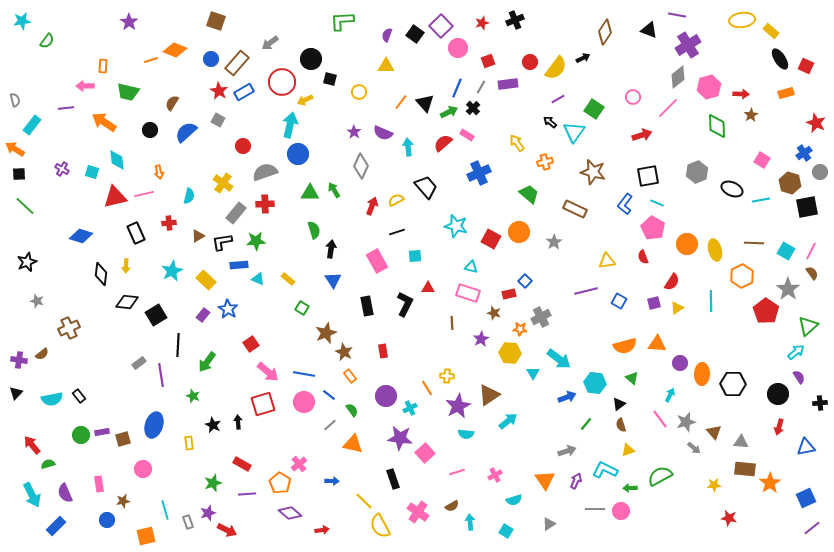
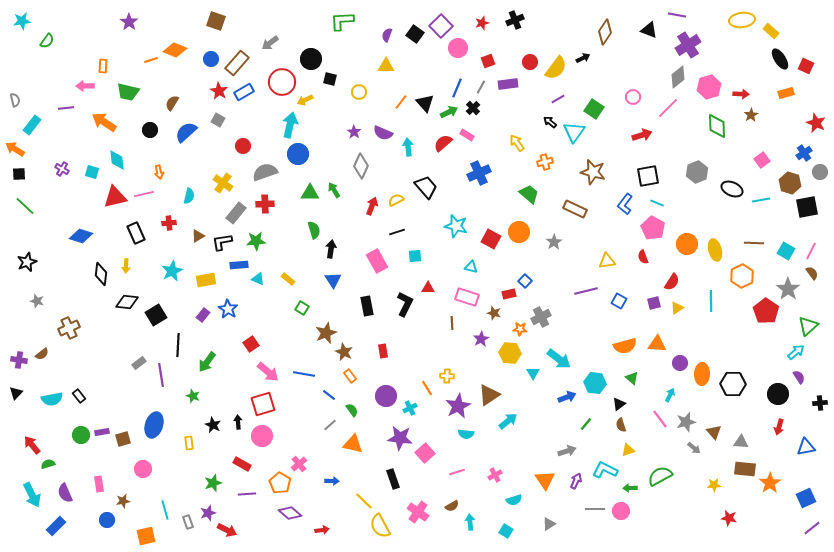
pink square at (762, 160): rotated 21 degrees clockwise
yellow rectangle at (206, 280): rotated 54 degrees counterclockwise
pink rectangle at (468, 293): moved 1 px left, 4 px down
pink circle at (304, 402): moved 42 px left, 34 px down
